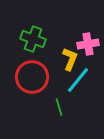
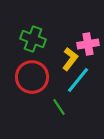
yellow L-shape: rotated 15 degrees clockwise
green line: rotated 18 degrees counterclockwise
